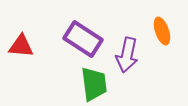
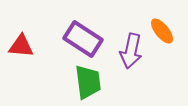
orange ellipse: rotated 20 degrees counterclockwise
purple arrow: moved 4 px right, 4 px up
green trapezoid: moved 6 px left, 2 px up
